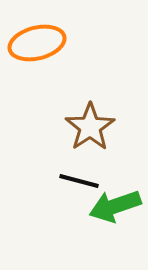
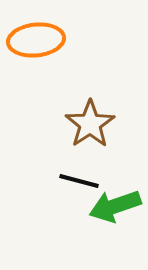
orange ellipse: moved 1 px left, 3 px up; rotated 8 degrees clockwise
brown star: moved 3 px up
